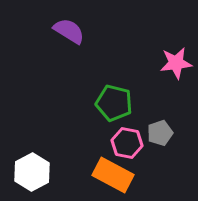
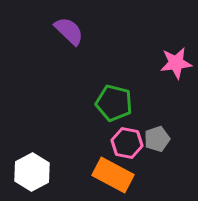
purple semicircle: rotated 12 degrees clockwise
gray pentagon: moved 3 px left, 6 px down
